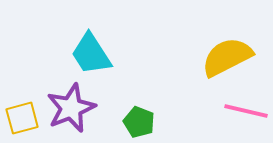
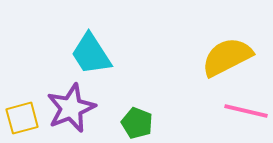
green pentagon: moved 2 px left, 1 px down
